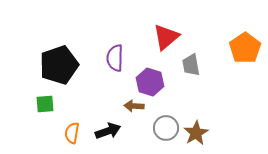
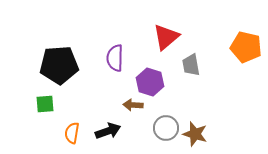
orange pentagon: moved 1 px right, 1 px up; rotated 24 degrees counterclockwise
black pentagon: rotated 15 degrees clockwise
brown arrow: moved 1 px left, 1 px up
brown star: moved 1 px left, 1 px down; rotated 25 degrees counterclockwise
